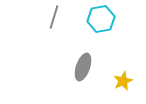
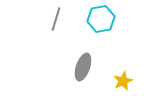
gray line: moved 2 px right, 2 px down
